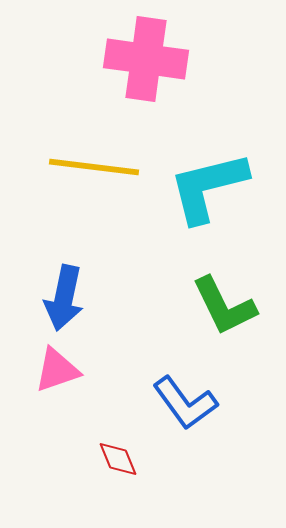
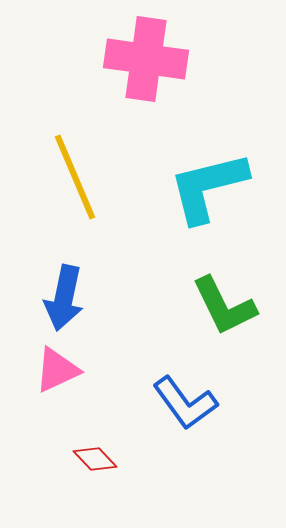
yellow line: moved 19 px left, 10 px down; rotated 60 degrees clockwise
pink triangle: rotated 6 degrees counterclockwise
red diamond: moved 23 px left; rotated 21 degrees counterclockwise
